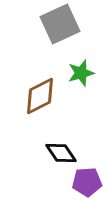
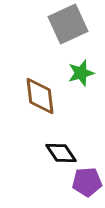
gray square: moved 8 px right
brown diamond: rotated 69 degrees counterclockwise
